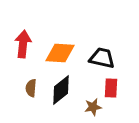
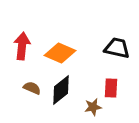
red arrow: moved 1 px left, 2 px down
orange diamond: rotated 20 degrees clockwise
black trapezoid: moved 15 px right, 10 px up
brown semicircle: moved 1 px right; rotated 108 degrees clockwise
